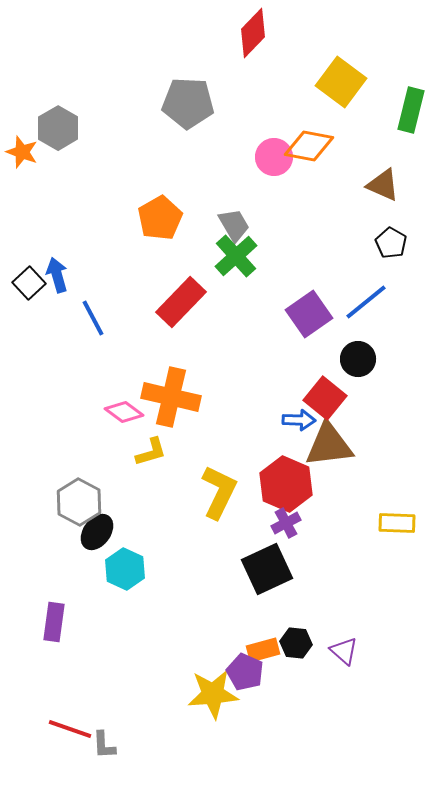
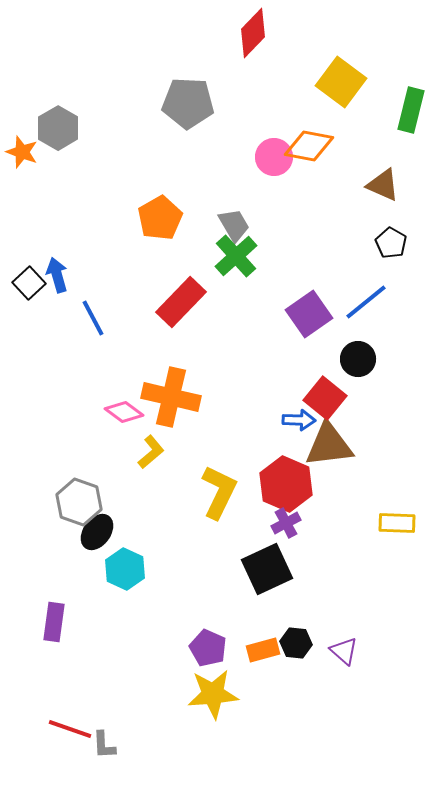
yellow L-shape at (151, 452): rotated 24 degrees counterclockwise
gray hexagon at (79, 502): rotated 9 degrees counterclockwise
purple pentagon at (245, 672): moved 37 px left, 24 px up
